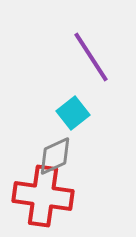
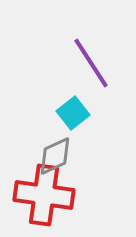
purple line: moved 6 px down
red cross: moved 1 px right, 1 px up
